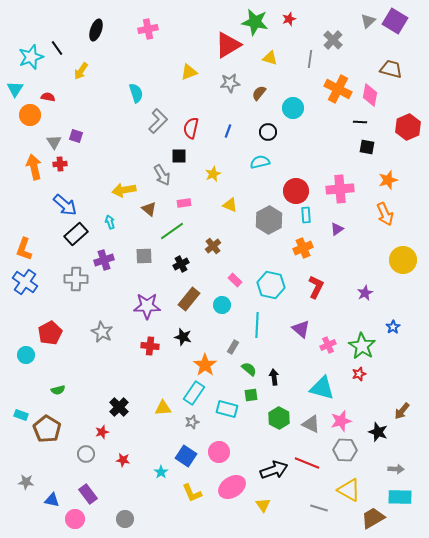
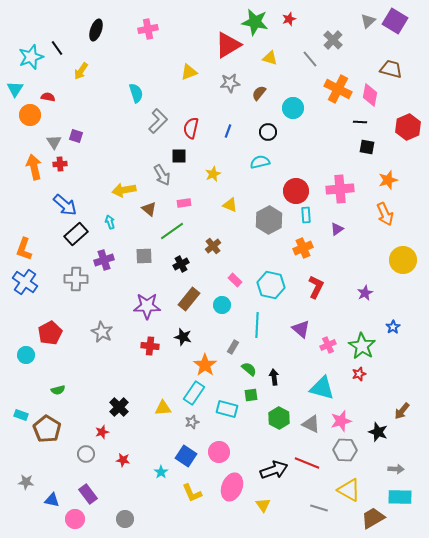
gray line at (310, 59): rotated 48 degrees counterclockwise
pink ellipse at (232, 487): rotated 36 degrees counterclockwise
